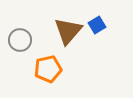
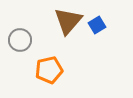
brown triangle: moved 10 px up
orange pentagon: moved 1 px right, 1 px down
